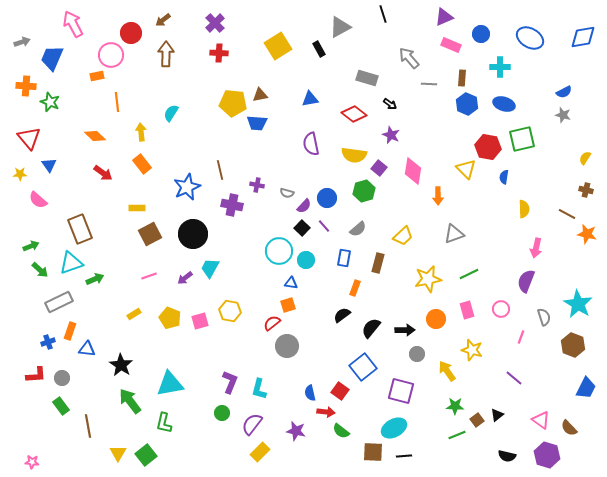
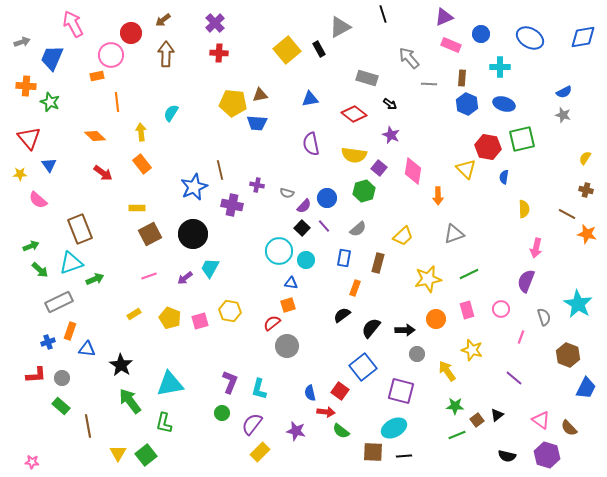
yellow square at (278, 46): moved 9 px right, 4 px down; rotated 8 degrees counterclockwise
blue star at (187, 187): moved 7 px right
brown hexagon at (573, 345): moved 5 px left, 10 px down
green rectangle at (61, 406): rotated 12 degrees counterclockwise
